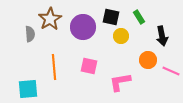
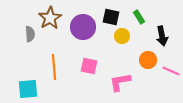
brown star: moved 1 px up
yellow circle: moved 1 px right
